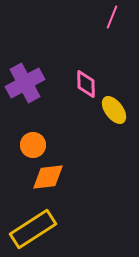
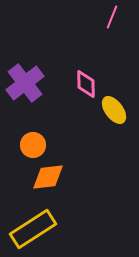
purple cross: rotated 9 degrees counterclockwise
